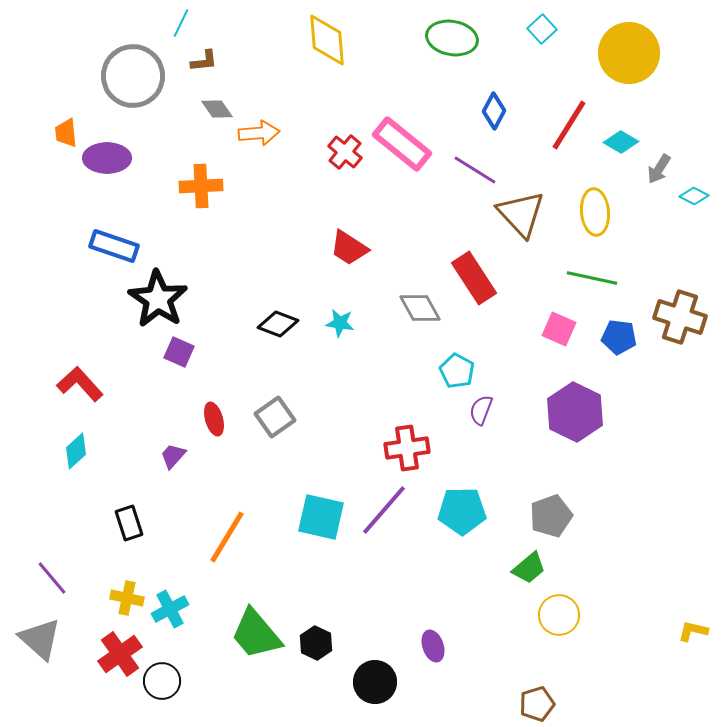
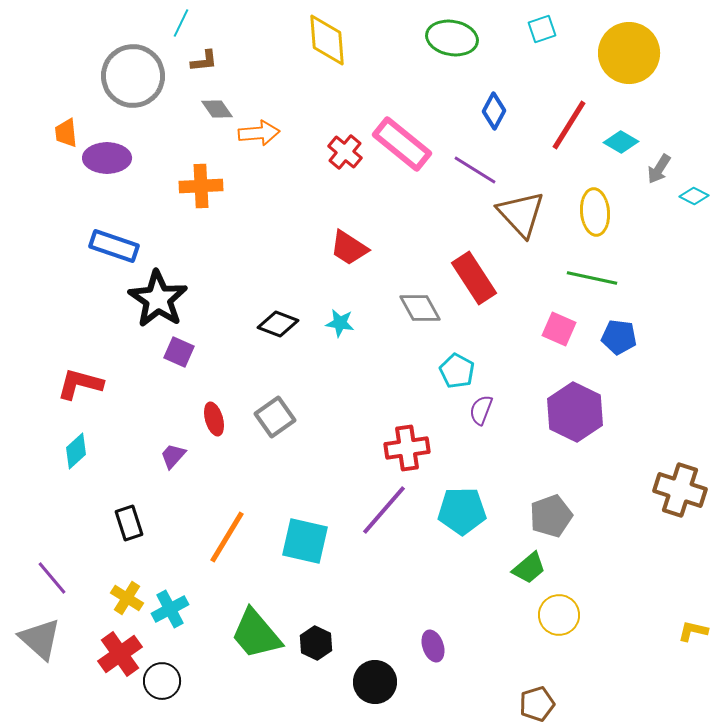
cyan square at (542, 29): rotated 24 degrees clockwise
brown cross at (680, 317): moved 173 px down
red L-shape at (80, 384): rotated 33 degrees counterclockwise
cyan square at (321, 517): moved 16 px left, 24 px down
yellow cross at (127, 598): rotated 20 degrees clockwise
